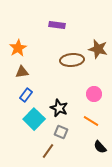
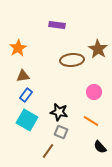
brown star: rotated 18 degrees clockwise
brown triangle: moved 1 px right, 4 px down
pink circle: moved 2 px up
black star: moved 4 px down; rotated 12 degrees counterclockwise
cyan square: moved 7 px left, 1 px down; rotated 15 degrees counterclockwise
